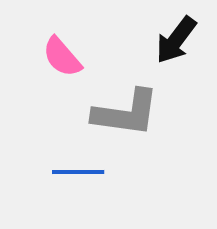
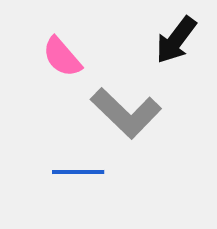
gray L-shape: rotated 36 degrees clockwise
